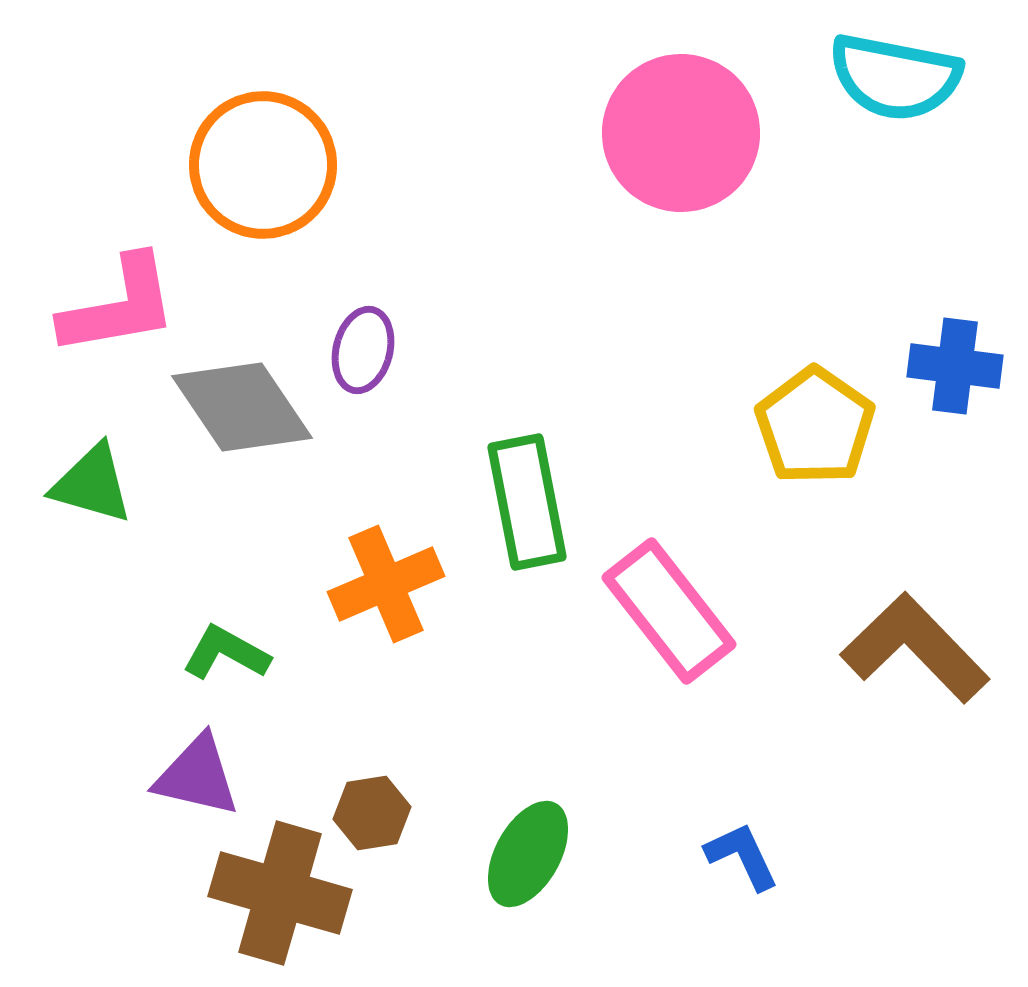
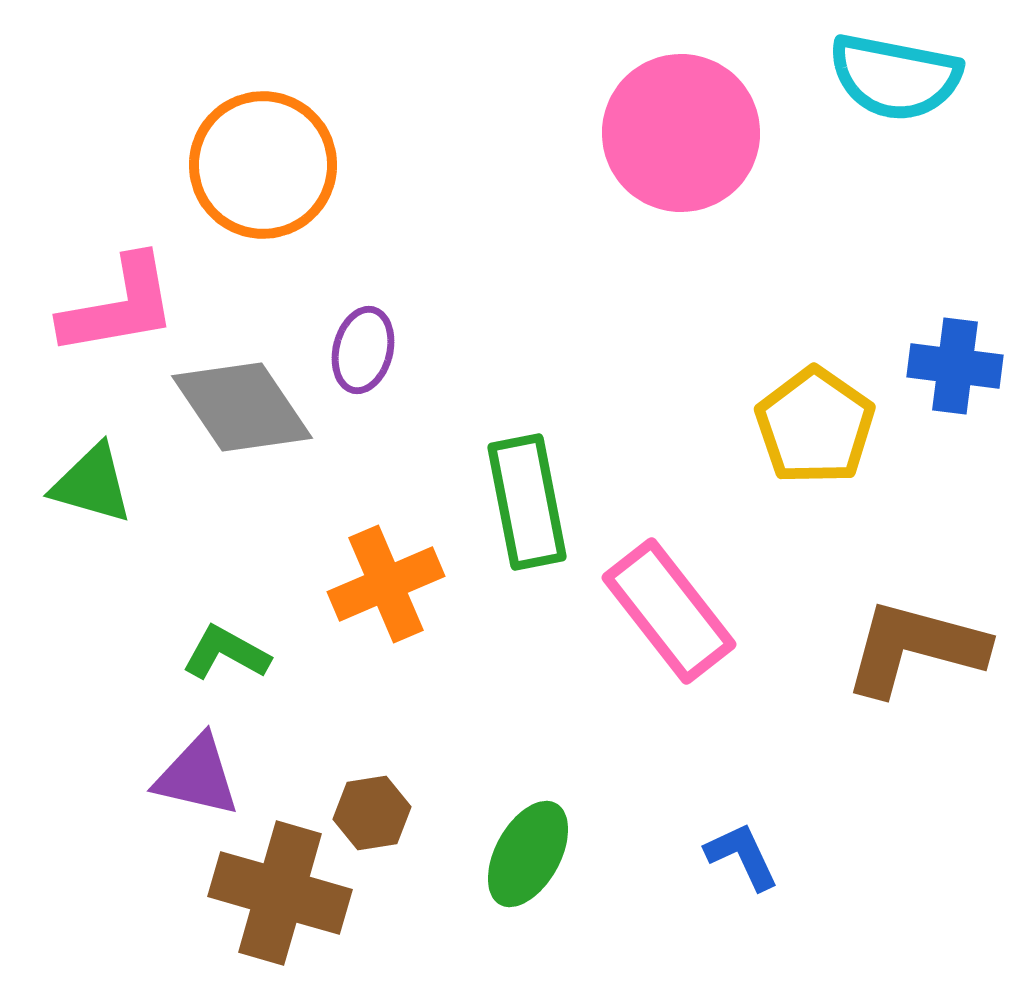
brown L-shape: rotated 31 degrees counterclockwise
